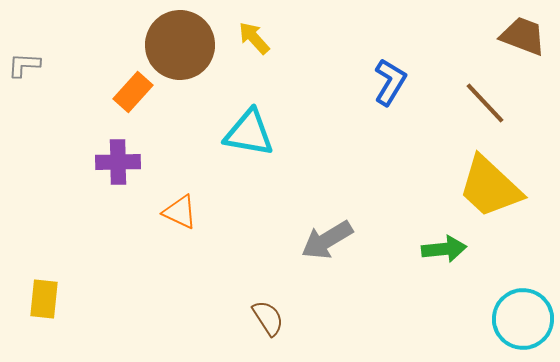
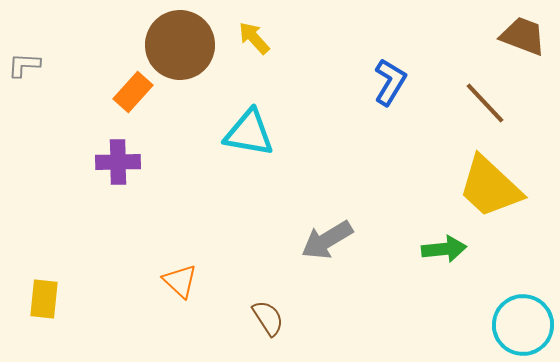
orange triangle: moved 69 px down; rotated 18 degrees clockwise
cyan circle: moved 6 px down
